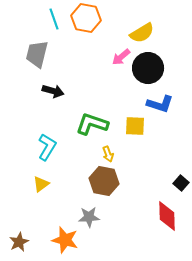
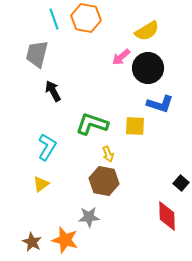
yellow semicircle: moved 5 px right, 2 px up
black arrow: rotated 135 degrees counterclockwise
brown star: moved 13 px right; rotated 18 degrees counterclockwise
